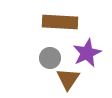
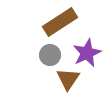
brown rectangle: rotated 36 degrees counterclockwise
gray circle: moved 3 px up
